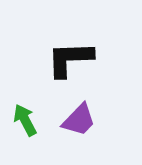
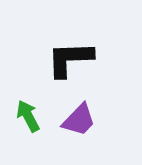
green arrow: moved 3 px right, 4 px up
